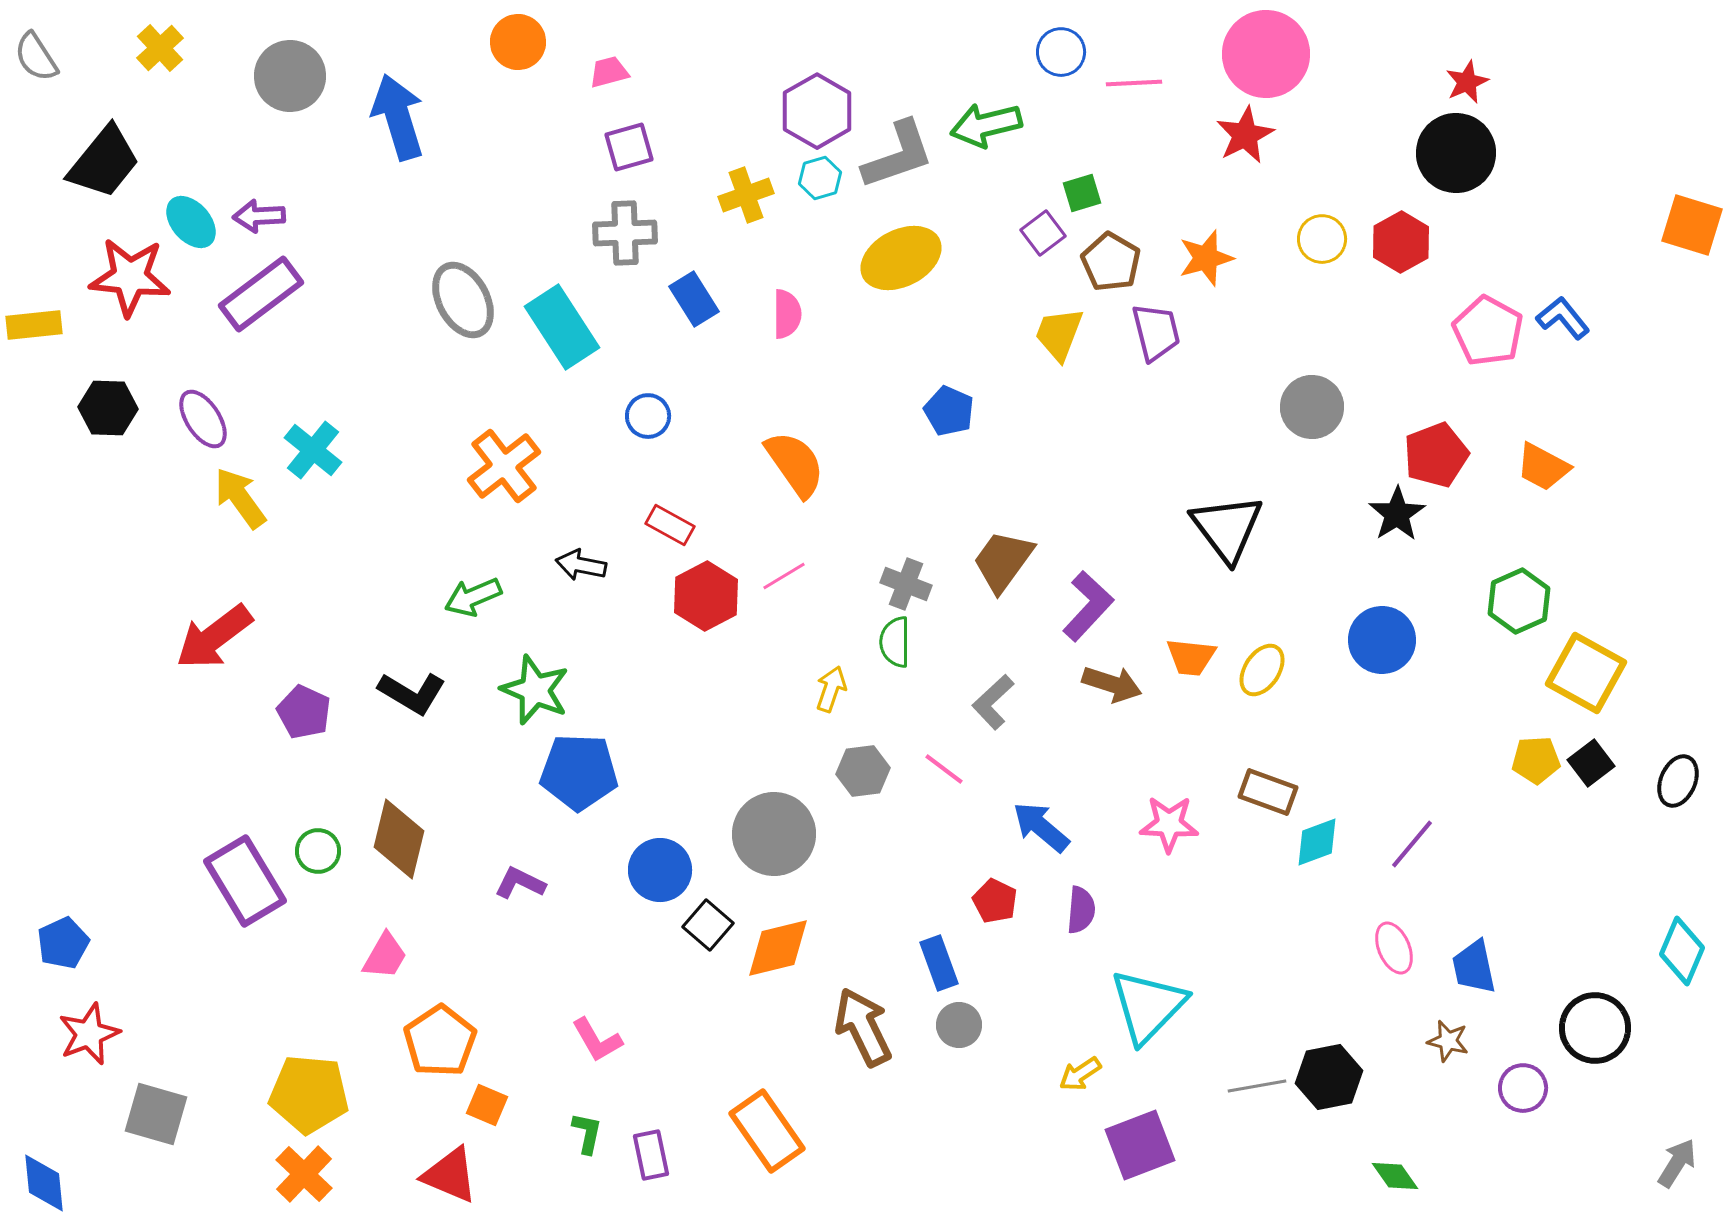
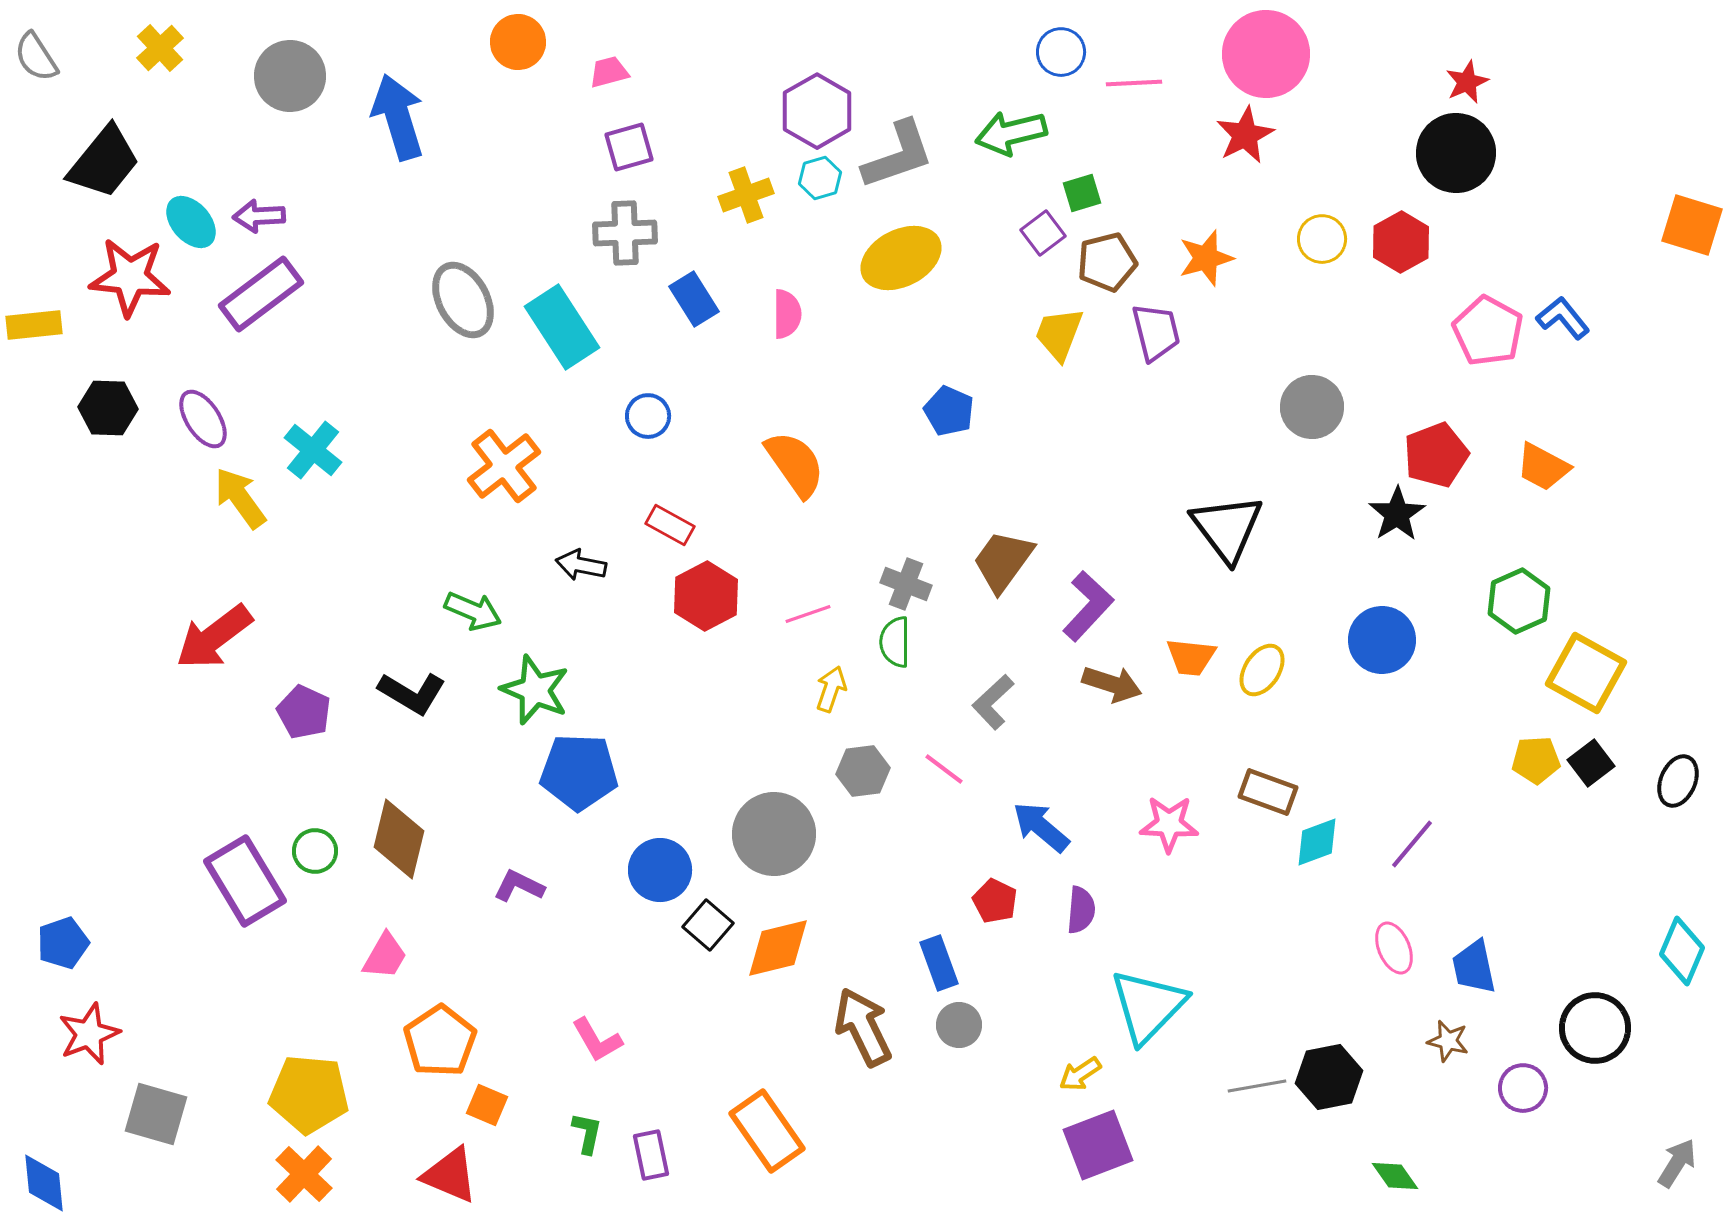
green arrow at (986, 125): moved 25 px right, 8 px down
brown pentagon at (1111, 262): moved 4 px left; rotated 28 degrees clockwise
pink line at (784, 576): moved 24 px right, 38 px down; rotated 12 degrees clockwise
green arrow at (473, 597): moved 14 px down; rotated 134 degrees counterclockwise
green circle at (318, 851): moved 3 px left
purple L-shape at (520, 883): moved 1 px left, 3 px down
blue pentagon at (63, 943): rotated 6 degrees clockwise
purple square at (1140, 1145): moved 42 px left
